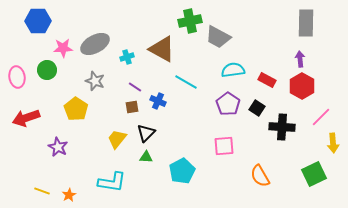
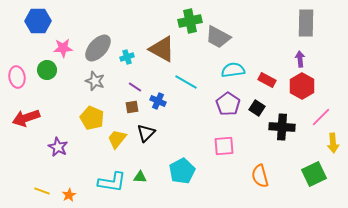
gray ellipse: moved 3 px right, 4 px down; rotated 20 degrees counterclockwise
yellow pentagon: moved 16 px right, 9 px down; rotated 10 degrees counterclockwise
green triangle: moved 6 px left, 20 px down
orange semicircle: rotated 15 degrees clockwise
